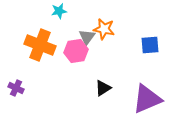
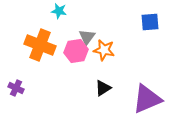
cyan star: rotated 21 degrees clockwise
orange star: moved 21 px down
blue square: moved 23 px up
